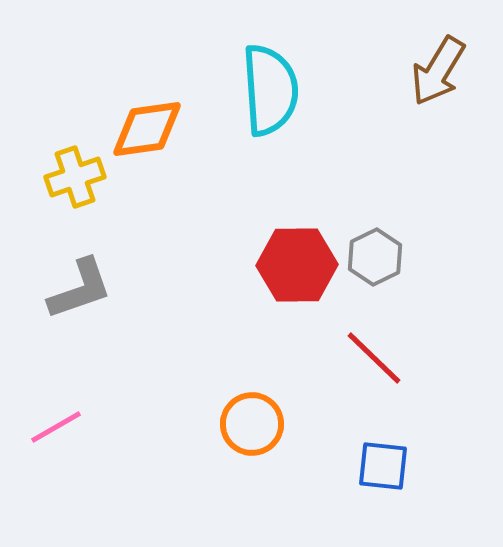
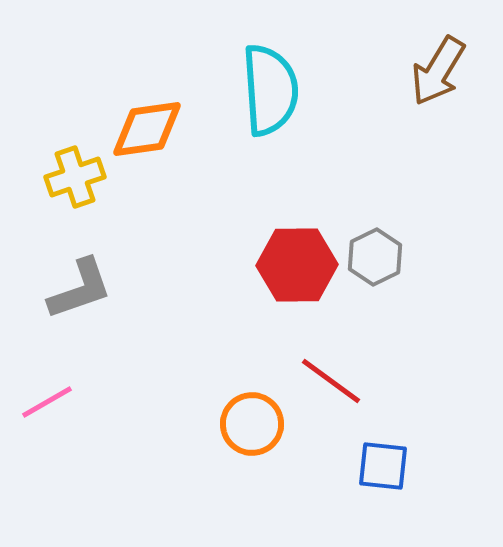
red line: moved 43 px left, 23 px down; rotated 8 degrees counterclockwise
pink line: moved 9 px left, 25 px up
